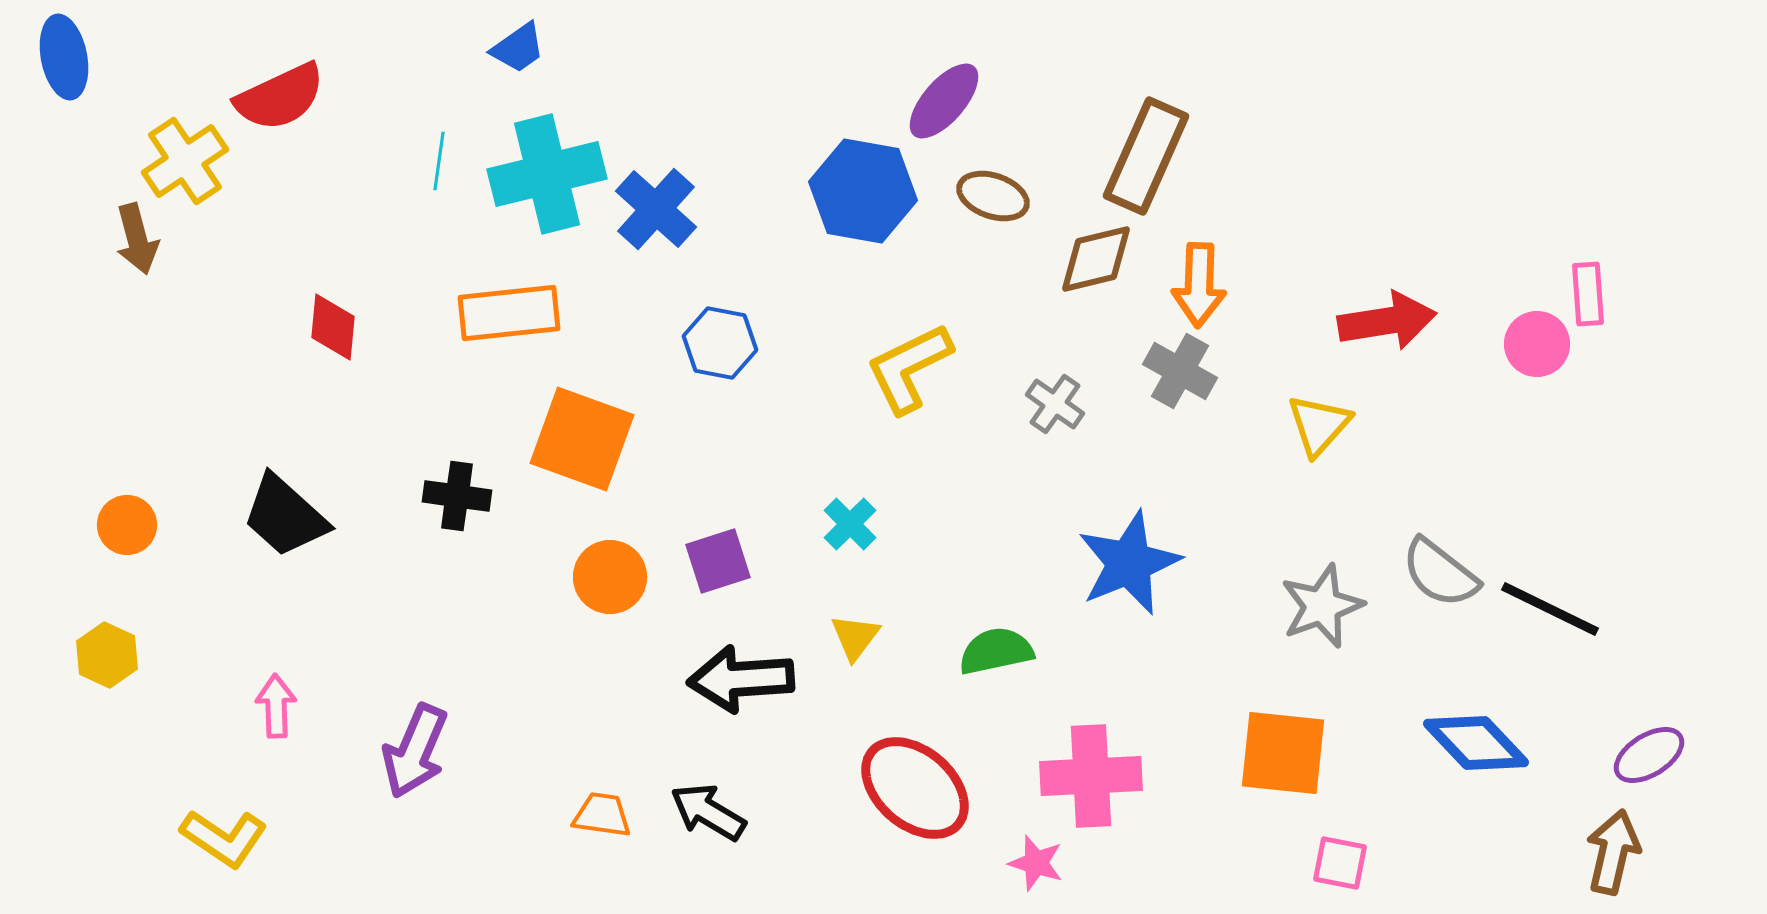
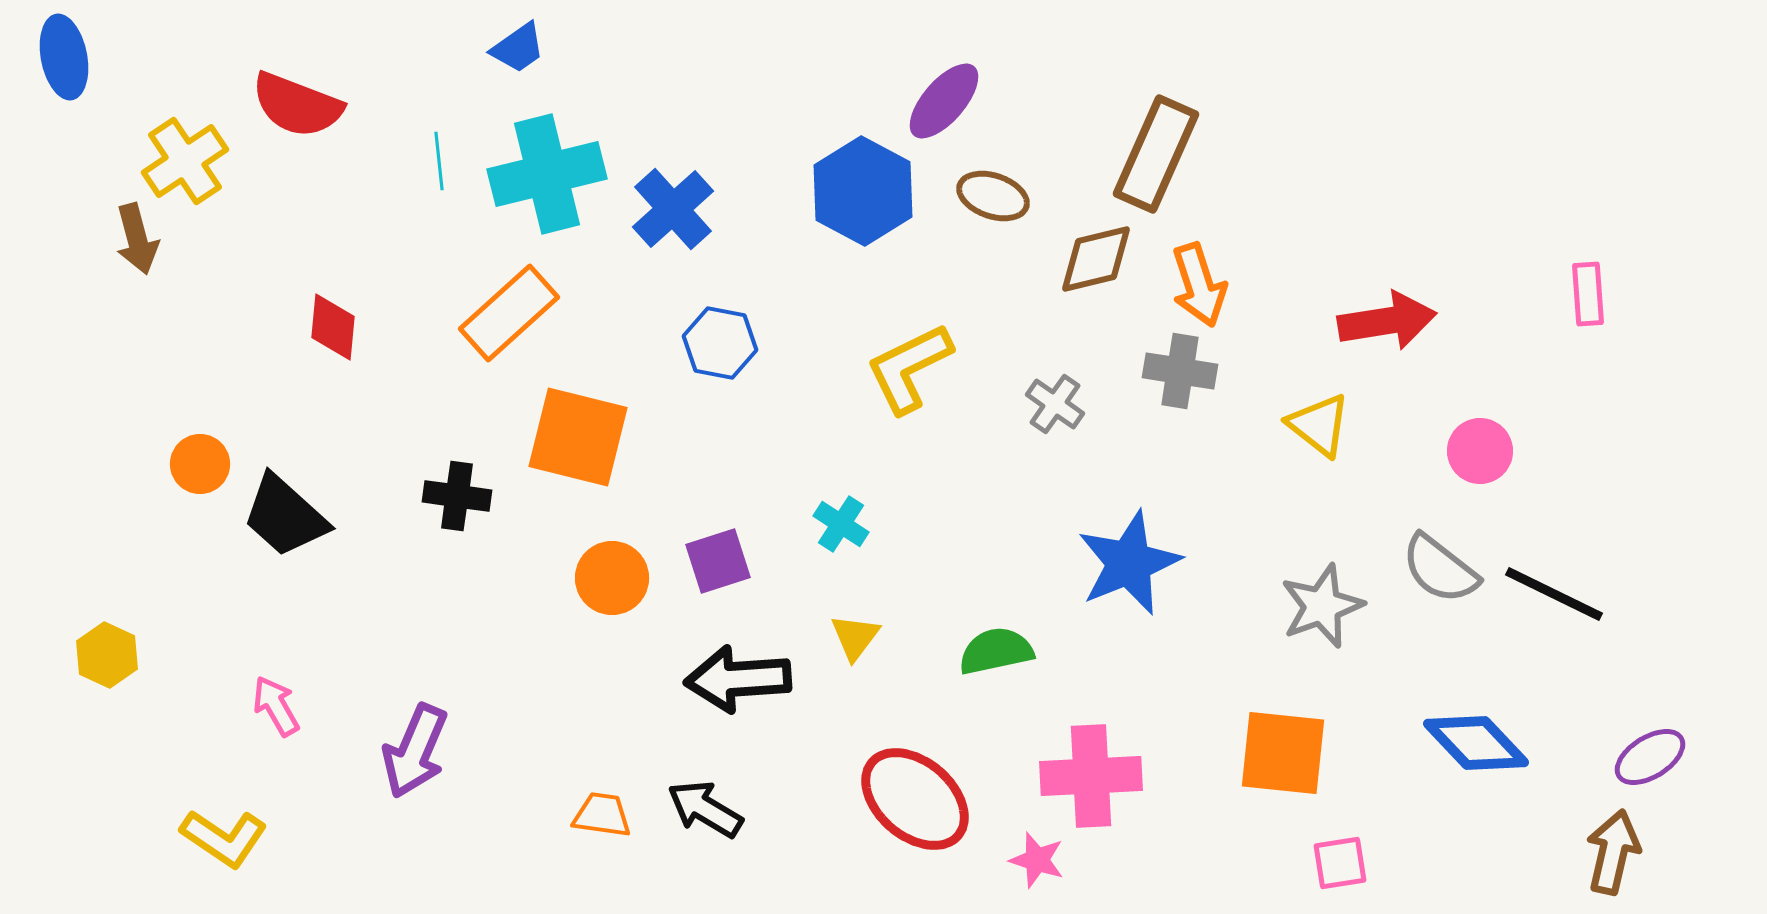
red semicircle at (280, 97): moved 17 px right, 8 px down; rotated 46 degrees clockwise
brown rectangle at (1146, 156): moved 10 px right, 2 px up
cyan line at (439, 161): rotated 14 degrees counterclockwise
blue hexagon at (863, 191): rotated 18 degrees clockwise
blue cross at (656, 209): moved 17 px right; rotated 6 degrees clockwise
orange arrow at (1199, 285): rotated 20 degrees counterclockwise
orange rectangle at (509, 313): rotated 36 degrees counterclockwise
pink circle at (1537, 344): moved 57 px left, 107 px down
gray cross at (1180, 371): rotated 20 degrees counterclockwise
yellow triangle at (1319, 425): rotated 34 degrees counterclockwise
orange square at (582, 439): moved 4 px left, 2 px up; rotated 6 degrees counterclockwise
cyan cross at (850, 524): moved 9 px left; rotated 12 degrees counterclockwise
orange circle at (127, 525): moved 73 px right, 61 px up
gray semicircle at (1440, 573): moved 4 px up
orange circle at (610, 577): moved 2 px right, 1 px down
black line at (1550, 609): moved 4 px right, 15 px up
black arrow at (741, 679): moved 3 px left
pink arrow at (276, 706): rotated 28 degrees counterclockwise
purple ellipse at (1649, 755): moved 1 px right, 2 px down
red ellipse at (915, 788): moved 11 px down
black arrow at (708, 812): moved 3 px left, 3 px up
pink star at (1036, 863): moved 1 px right, 3 px up
pink square at (1340, 863): rotated 20 degrees counterclockwise
